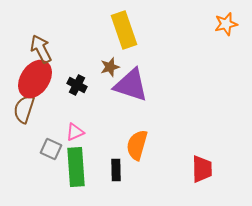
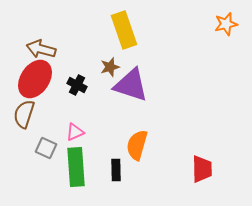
brown arrow: rotated 48 degrees counterclockwise
brown semicircle: moved 5 px down
gray square: moved 5 px left, 1 px up
